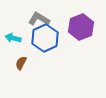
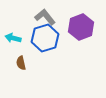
gray L-shape: moved 6 px right, 2 px up; rotated 20 degrees clockwise
blue hexagon: rotated 8 degrees clockwise
brown semicircle: rotated 40 degrees counterclockwise
